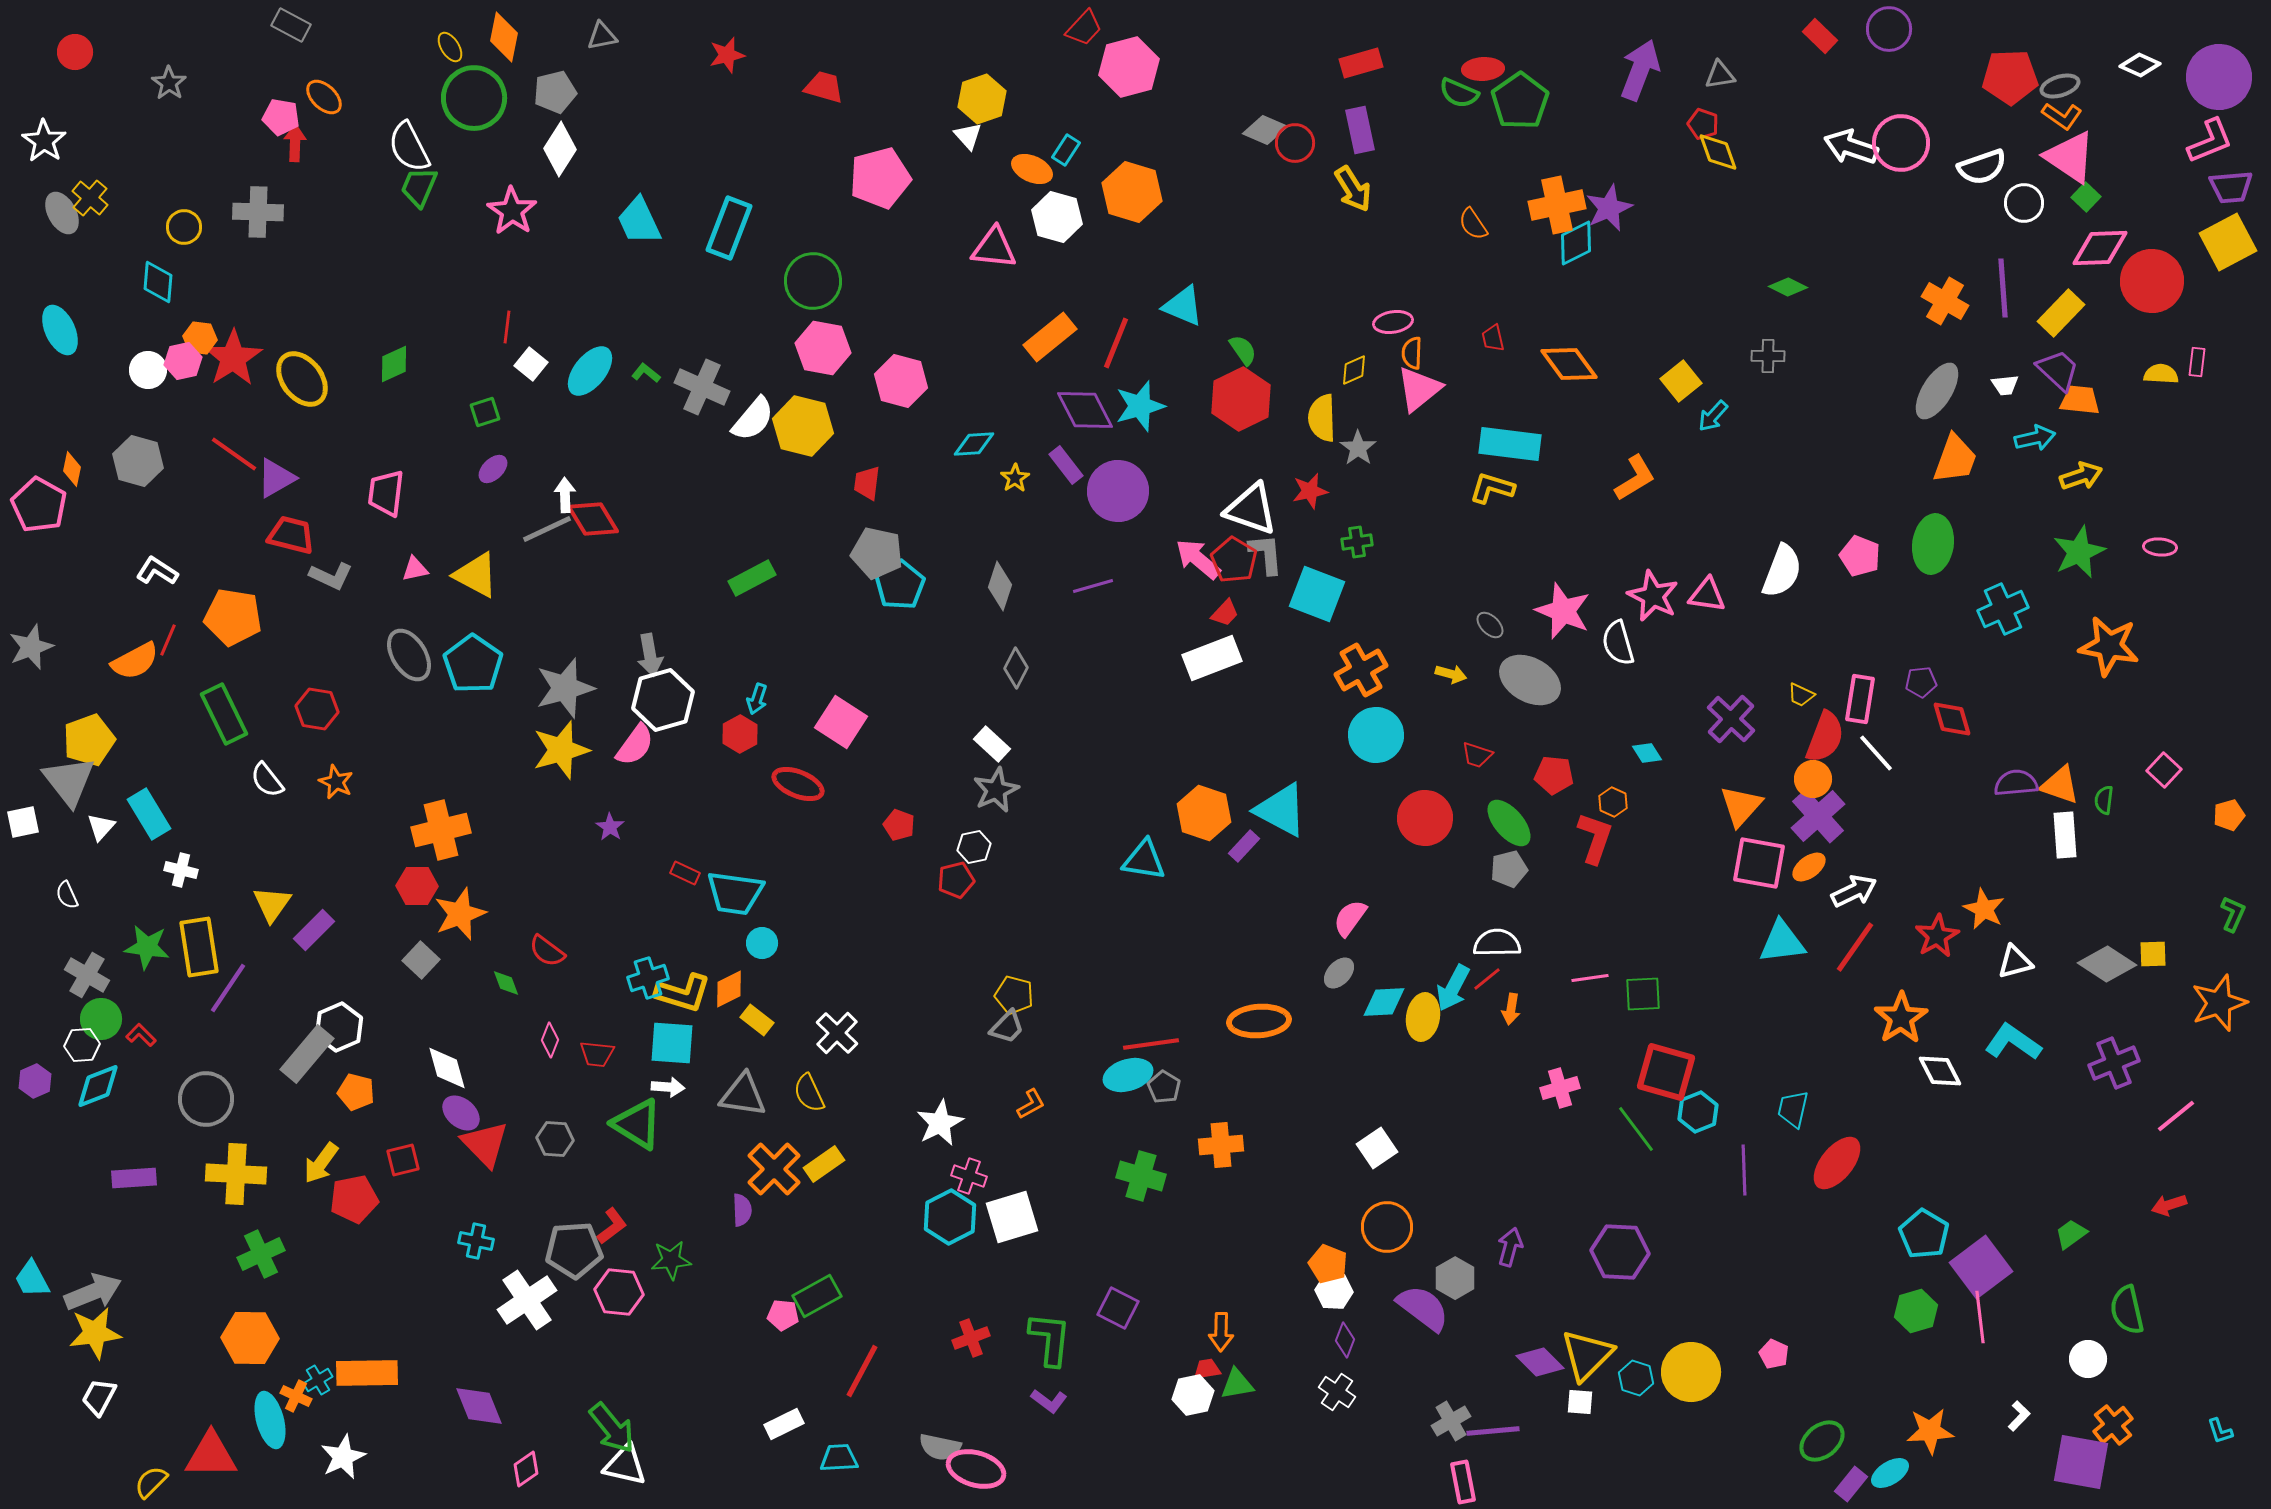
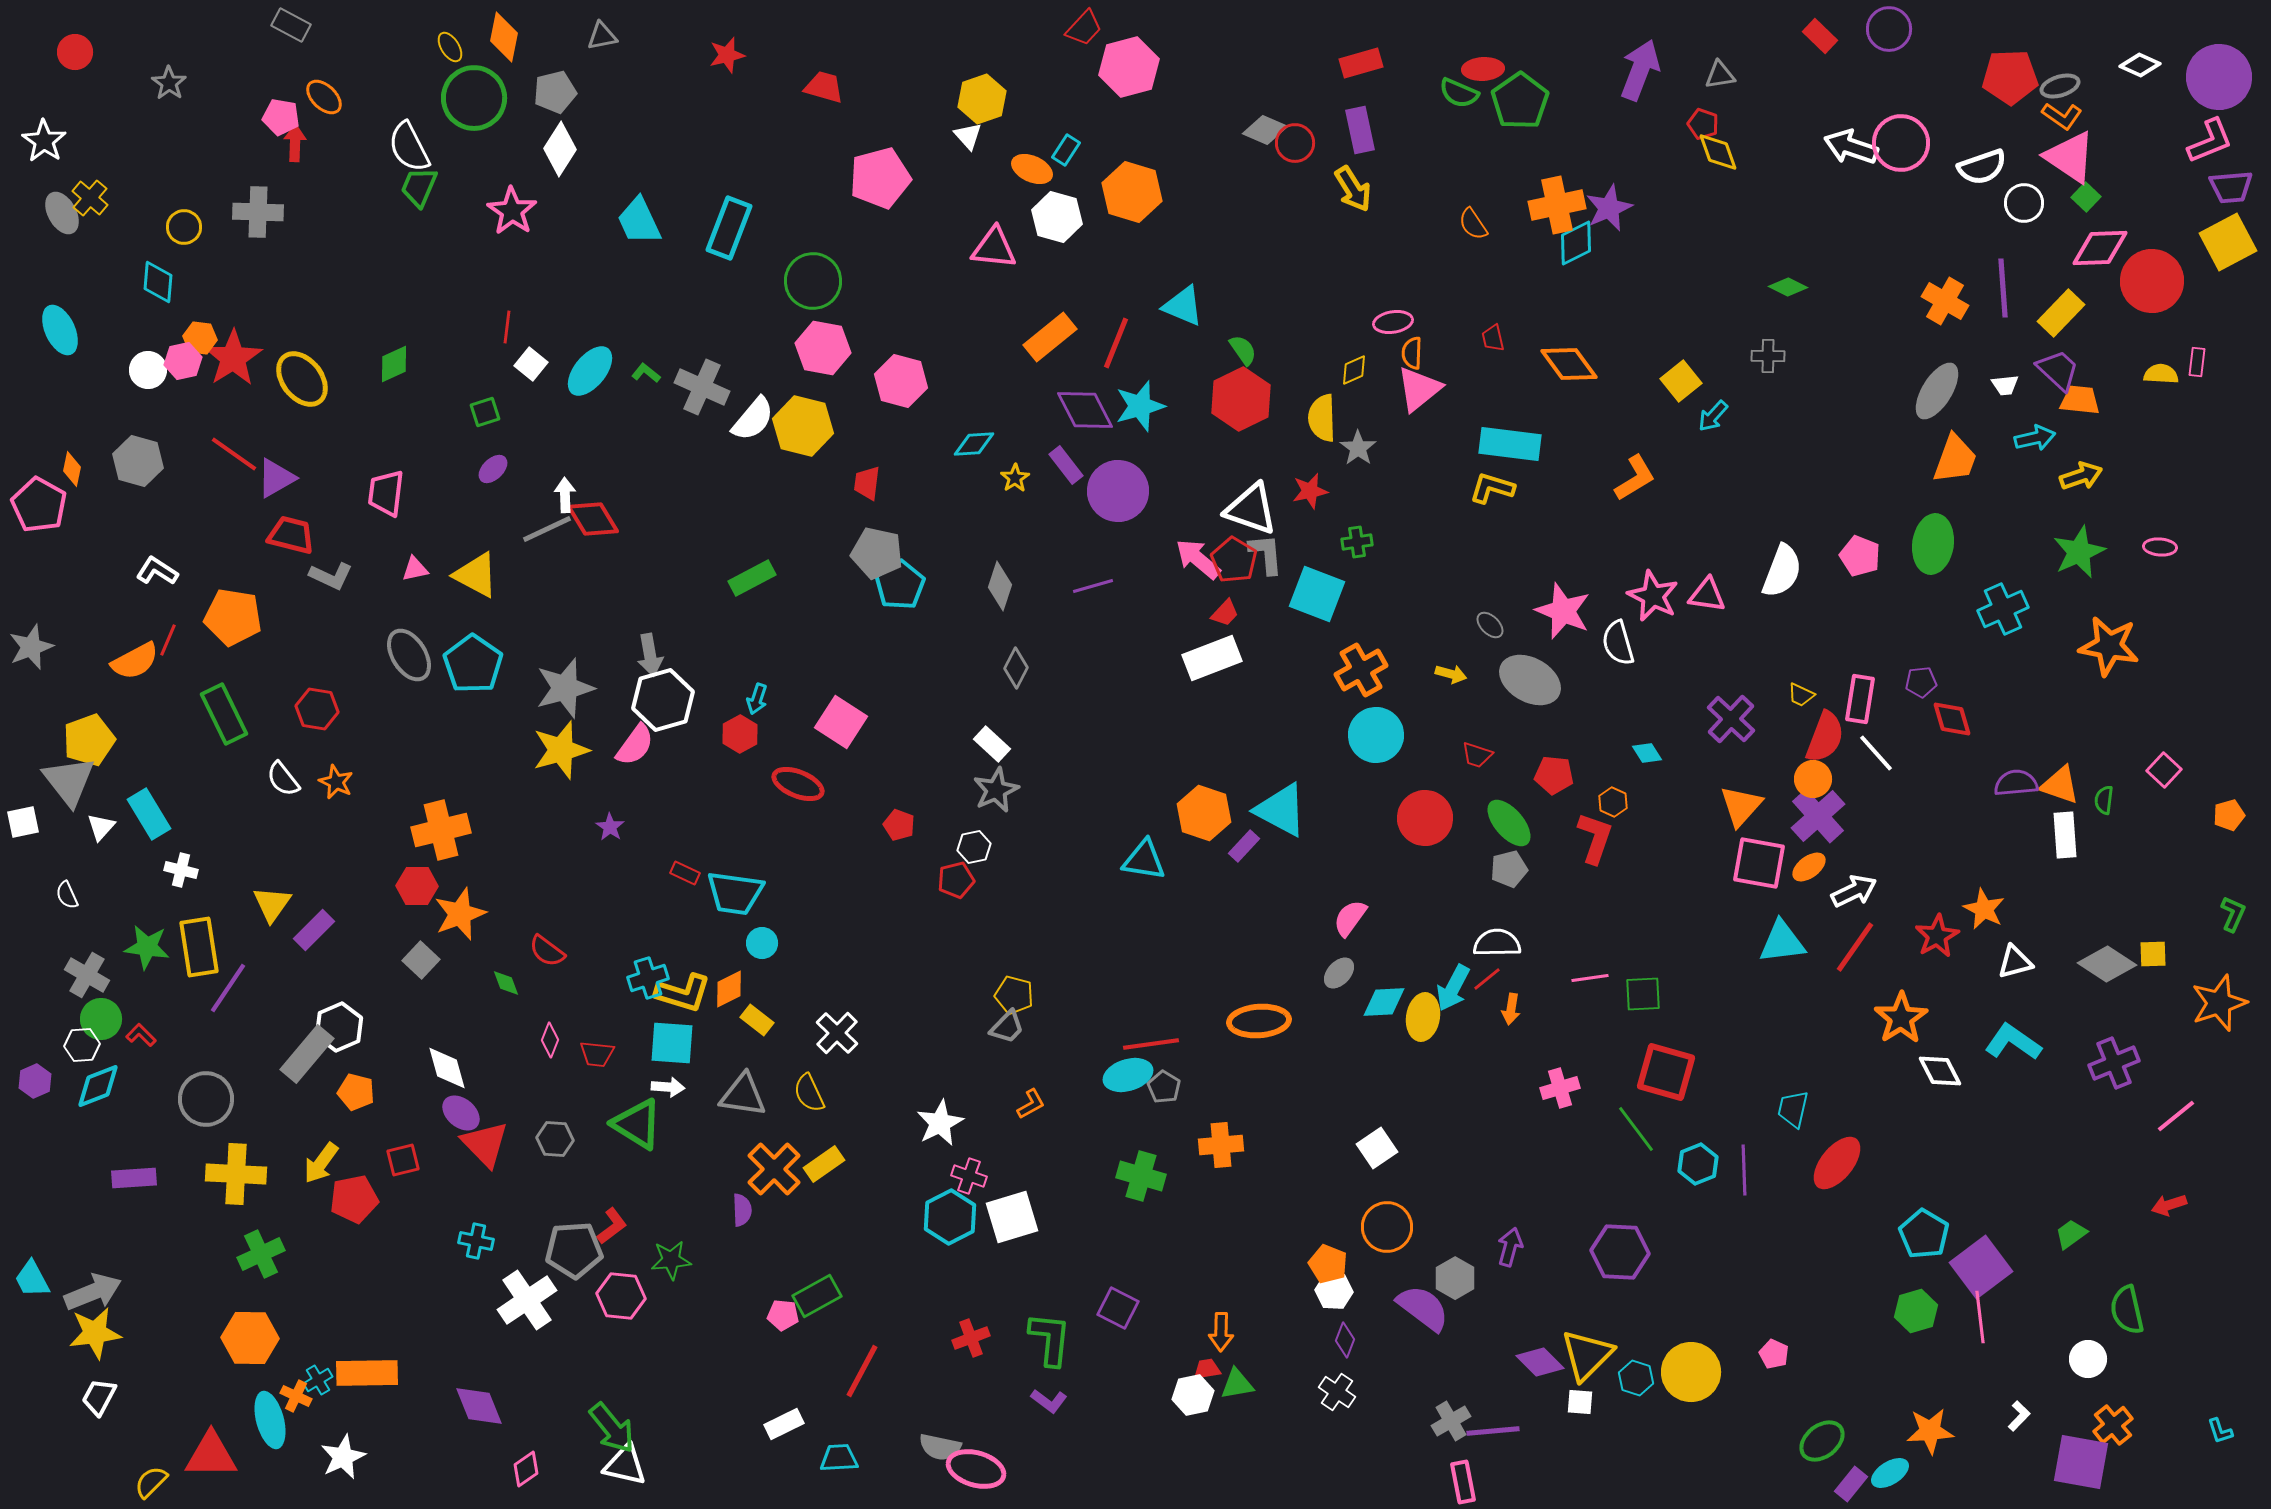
white semicircle at (267, 780): moved 16 px right, 1 px up
cyan hexagon at (1698, 1112): moved 52 px down
pink hexagon at (619, 1292): moved 2 px right, 4 px down
